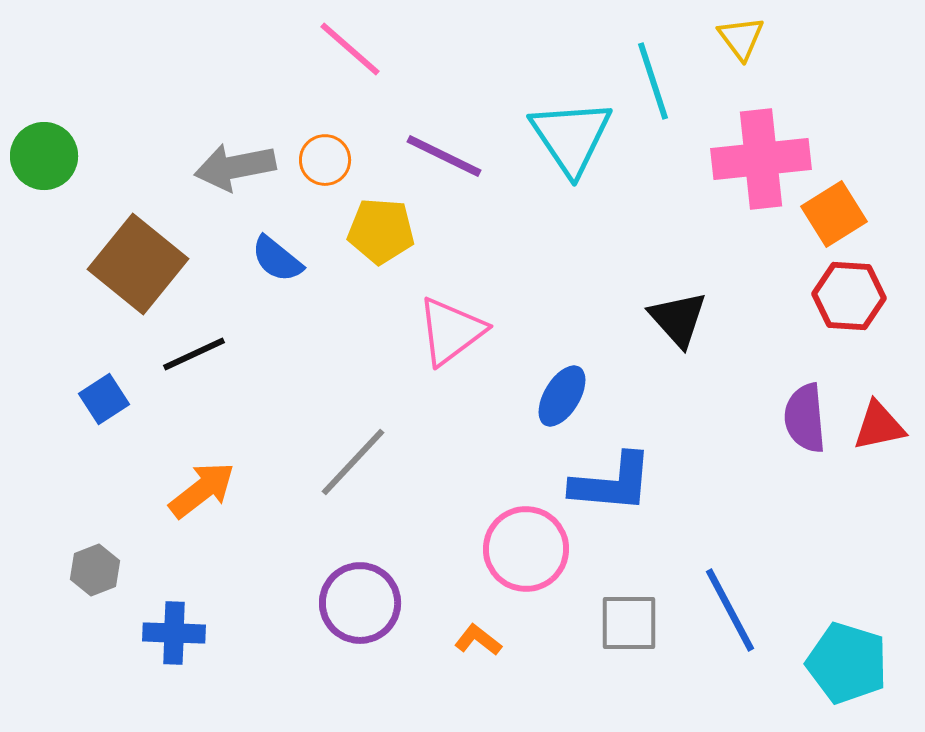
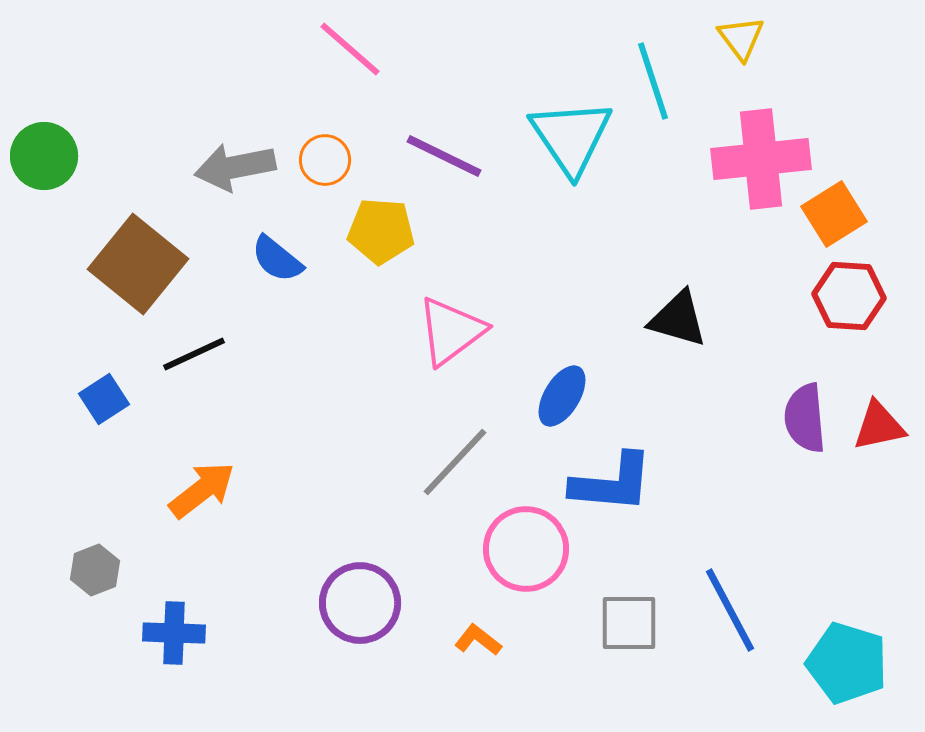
black triangle: rotated 32 degrees counterclockwise
gray line: moved 102 px right
